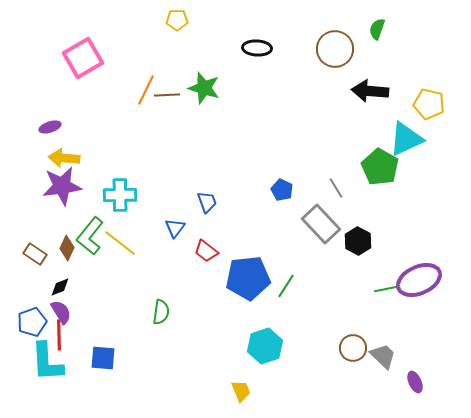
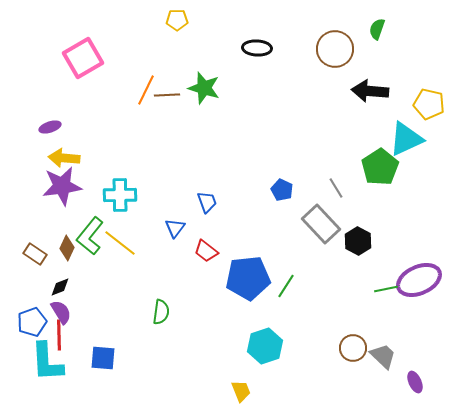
green pentagon at (380, 167): rotated 9 degrees clockwise
